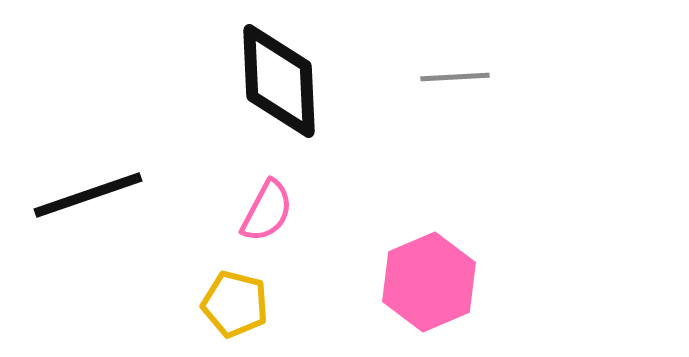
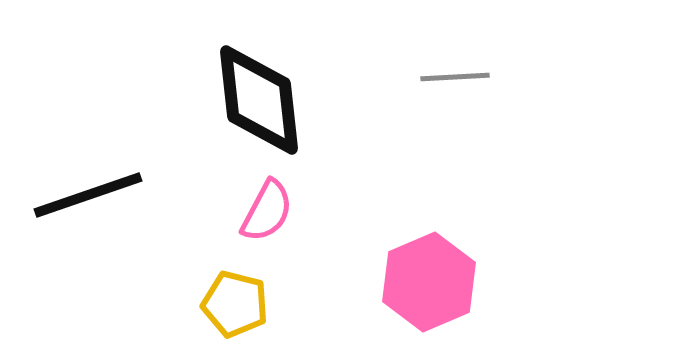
black diamond: moved 20 px left, 19 px down; rotated 4 degrees counterclockwise
